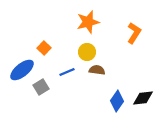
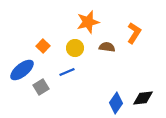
orange square: moved 1 px left, 2 px up
yellow circle: moved 12 px left, 4 px up
brown semicircle: moved 10 px right, 23 px up
blue diamond: moved 1 px left, 2 px down
